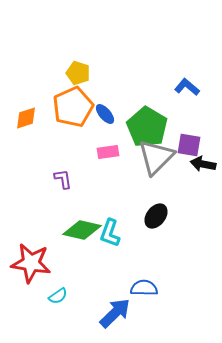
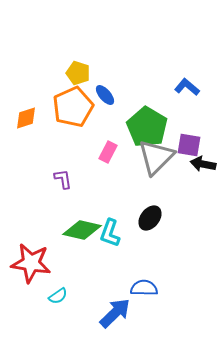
blue ellipse: moved 19 px up
pink rectangle: rotated 55 degrees counterclockwise
black ellipse: moved 6 px left, 2 px down
